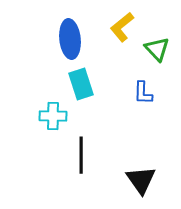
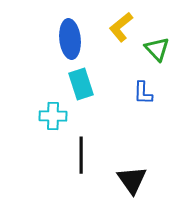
yellow L-shape: moved 1 px left
black triangle: moved 9 px left
